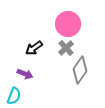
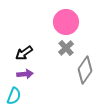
pink circle: moved 2 px left, 2 px up
black arrow: moved 10 px left, 5 px down
gray diamond: moved 5 px right
purple arrow: rotated 28 degrees counterclockwise
